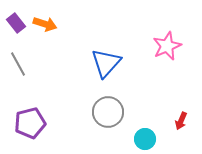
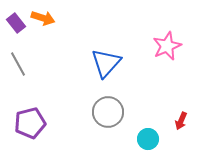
orange arrow: moved 2 px left, 6 px up
cyan circle: moved 3 px right
